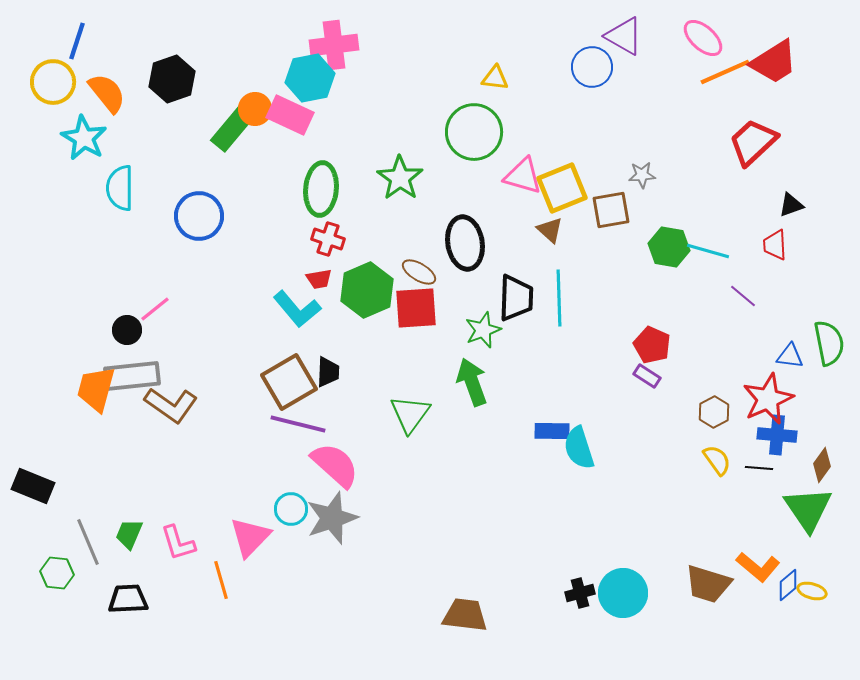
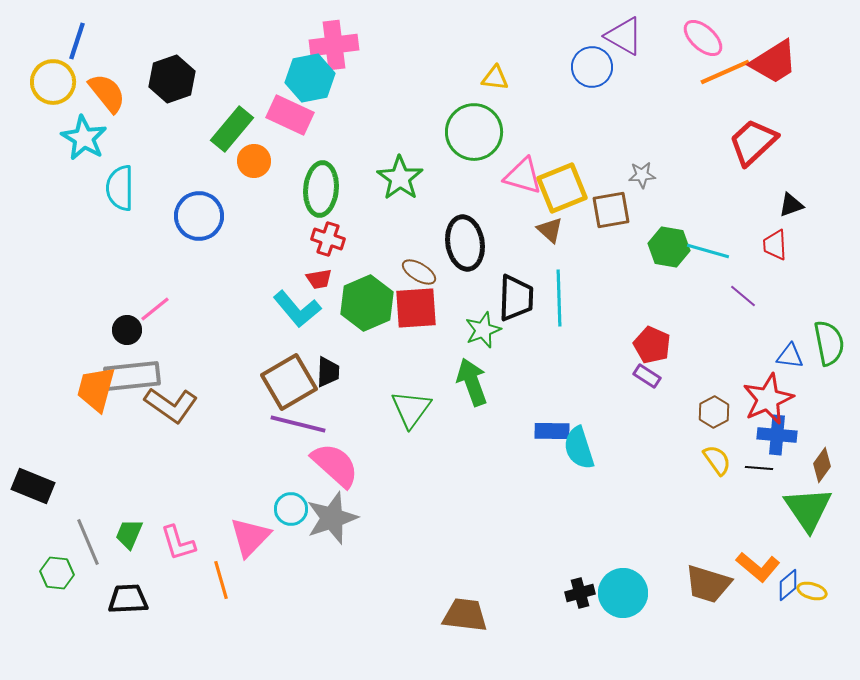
orange circle at (255, 109): moved 1 px left, 52 px down
green hexagon at (367, 290): moved 13 px down
green triangle at (410, 414): moved 1 px right, 5 px up
